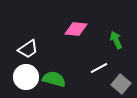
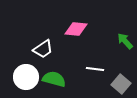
green arrow: moved 9 px right, 1 px down; rotated 18 degrees counterclockwise
white trapezoid: moved 15 px right
white line: moved 4 px left, 1 px down; rotated 36 degrees clockwise
